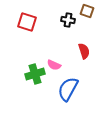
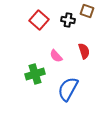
red square: moved 12 px right, 2 px up; rotated 24 degrees clockwise
pink semicircle: moved 2 px right, 9 px up; rotated 24 degrees clockwise
